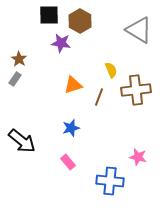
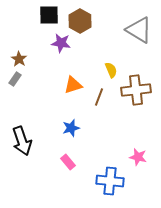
black arrow: rotated 32 degrees clockwise
